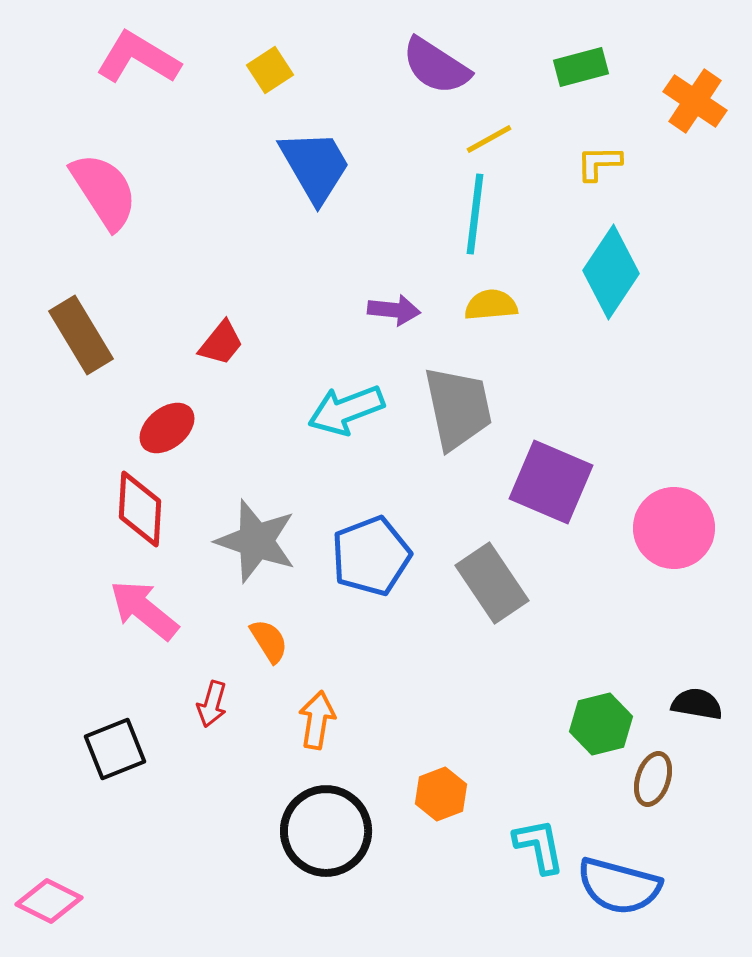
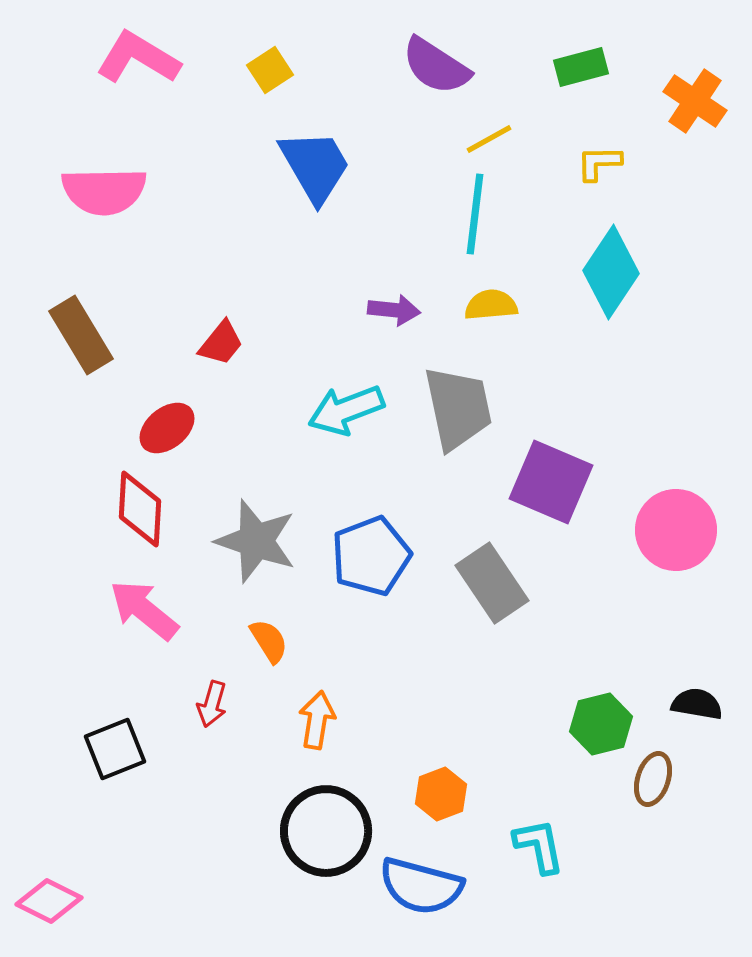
pink semicircle: rotated 122 degrees clockwise
pink circle: moved 2 px right, 2 px down
blue semicircle: moved 198 px left
